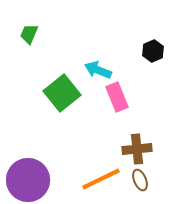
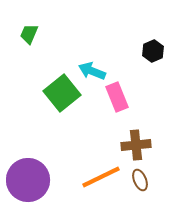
cyan arrow: moved 6 px left, 1 px down
brown cross: moved 1 px left, 4 px up
orange line: moved 2 px up
